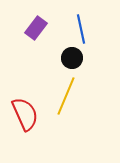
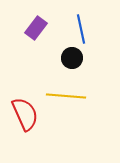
yellow line: rotated 72 degrees clockwise
